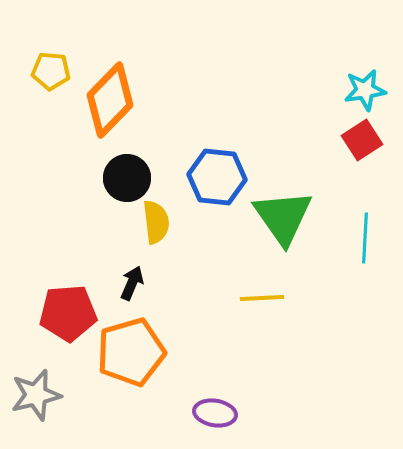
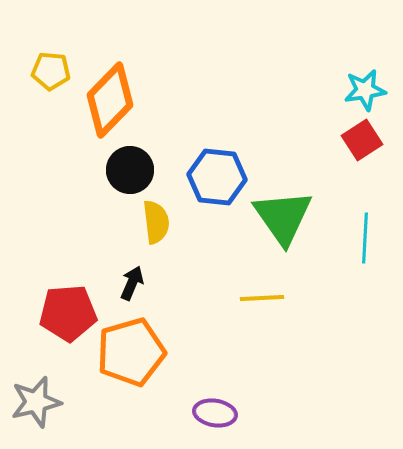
black circle: moved 3 px right, 8 px up
gray star: moved 7 px down
